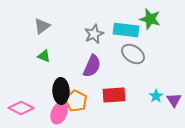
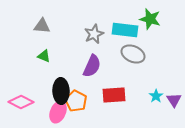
gray triangle: rotated 42 degrees clockwise
cyan rectangle: moved 1 px left
gray ellipse: rotated 10 degrees counterclockwise
pink diamond: moved 6 px up
pink ellipse: moved 1 px left, 1 px up
